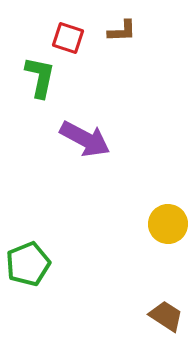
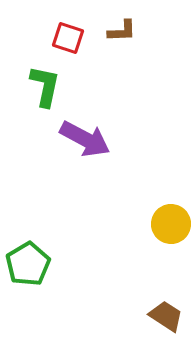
green L-shape: moved 5 px right, 9 px down
yellow circle: moved 3 px right
green pentagon: rotated 9 degrees counterclockwise
